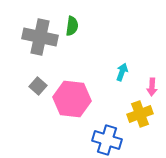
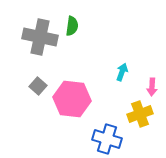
blue cross: moved 1 px up
